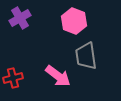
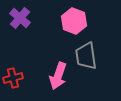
purple cross: rotated 20 degrees counterclockwise
pink arrow: rotated 72 degrees clockwise
